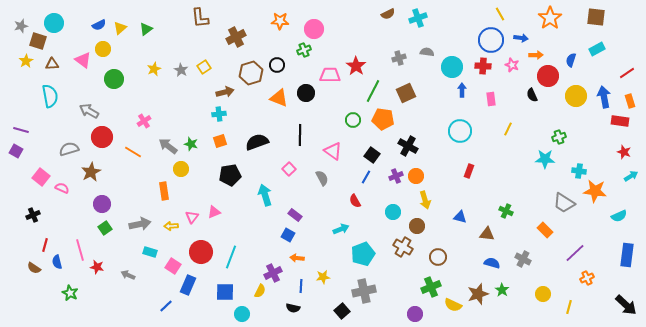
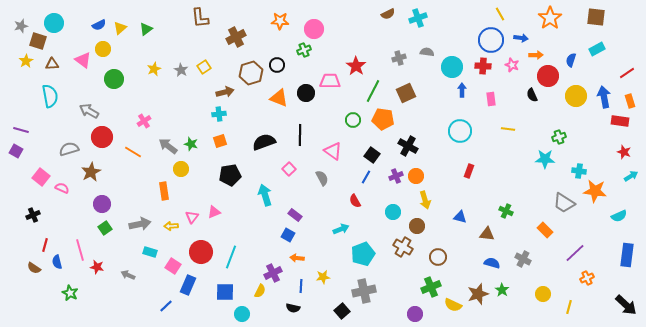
pink trapezoid at (330, 75): moved 6 px down
yellow line at (508, 129): rotated 72 degrees clockwise
black semicircle at (257, 142): moved 7 px right
